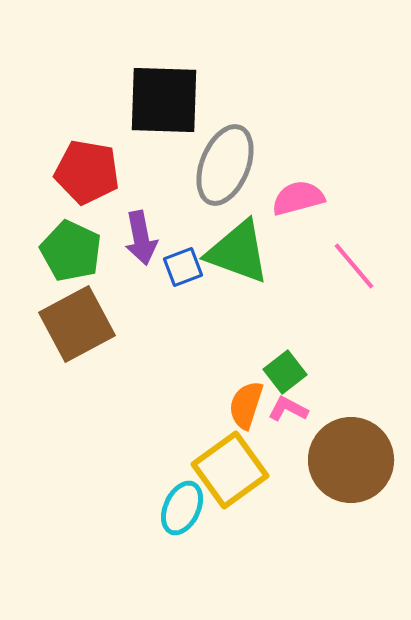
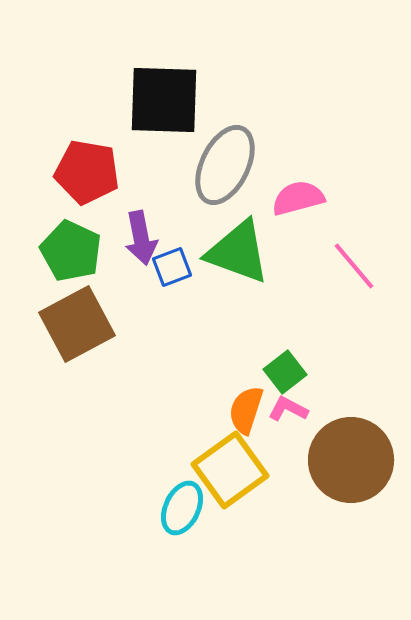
gray ellipse: rotated 4 degrees clockwise
blue square: moved 11 px left
orange semicircle: moved 5 px down
